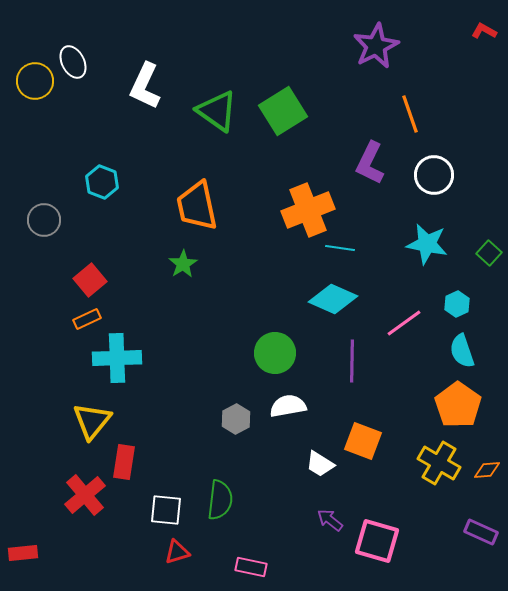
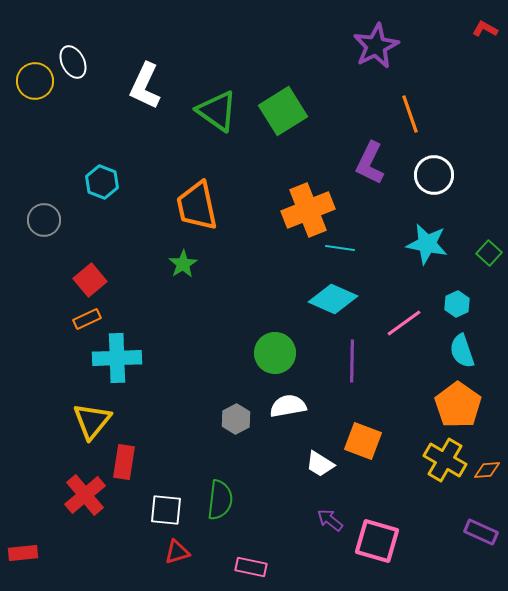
red L-shape at (484, 31): moved 1 px right, 2 px up
yellow cross at (439, 463): moved 6 px right, 3 px up
